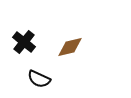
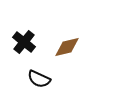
brown diamond: moved 3 px left
